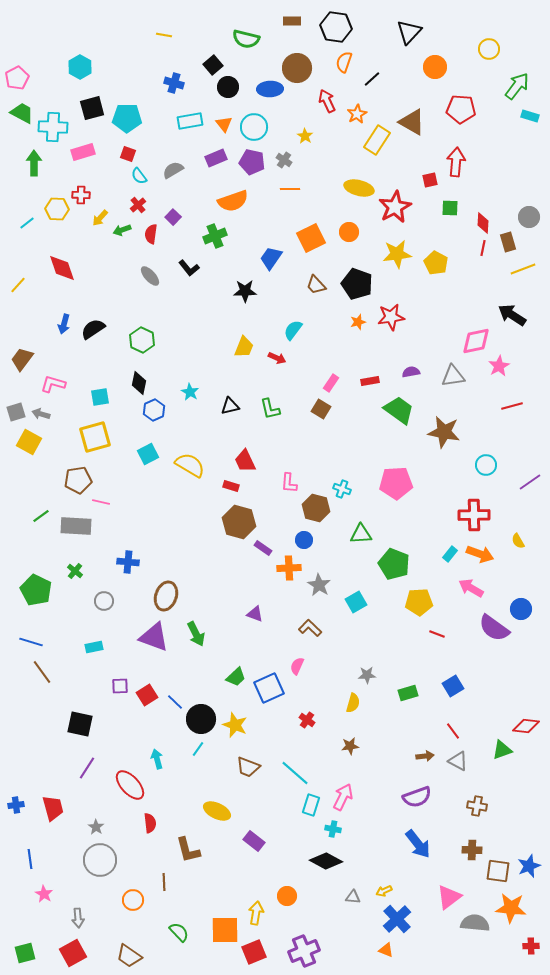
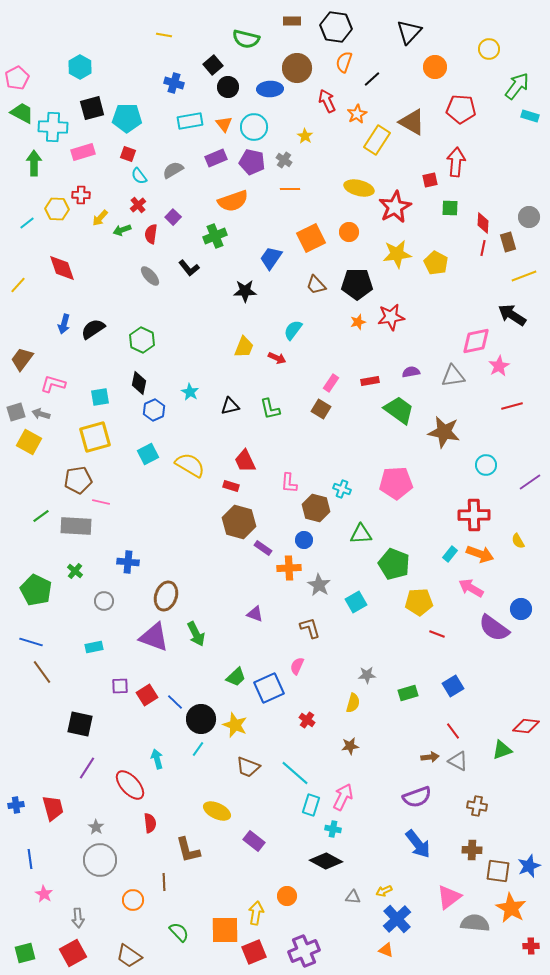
yellow line at (523, 269): moved 1 px right, 7 px down
black pentagon at (357, 284): rotated 20 degrees counterclockwise
brown L-shape at (310, 628): rotated 30 degrees clockwise
brown arrow at (425, 756): moved 5 px right, 1 px down
orange star at (511, 908): rotated 24 degrees clockwise
